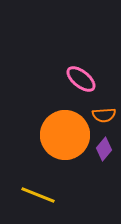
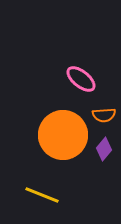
orange circle: moved 2 px left
yellow line: moved 4 px right
